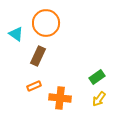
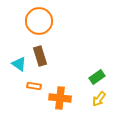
orange circle: moved 7 px left, 2 px up
cyan triangle: moved 3 px right, 30 px down
brown rectangle: moved 2 px right; rotated 42 degrees counterclockwise
orange rectangle: rotated 32 degrees clockwise
